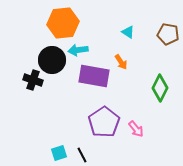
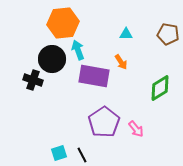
cyan triangle: moved 2 px left, 2 px down; rotated 32 degrees counterclockwise
cyan arrow: rotated 78 degrees clockwise
black circle: moved 1 px up
green diamond: rotated 32 degrees clockwise
